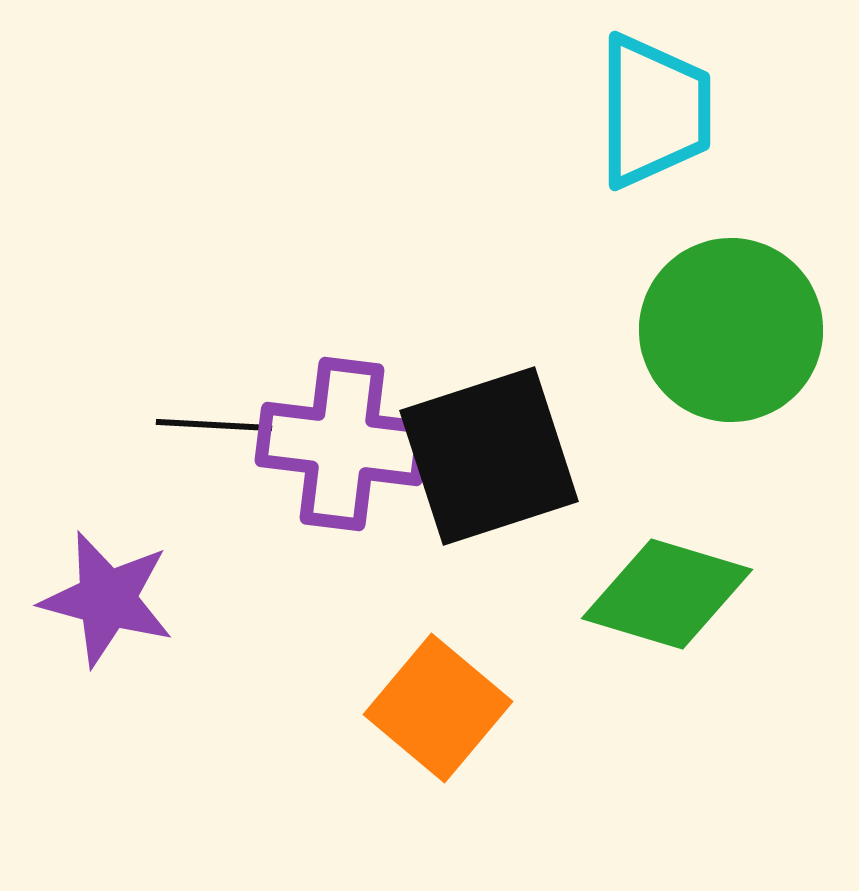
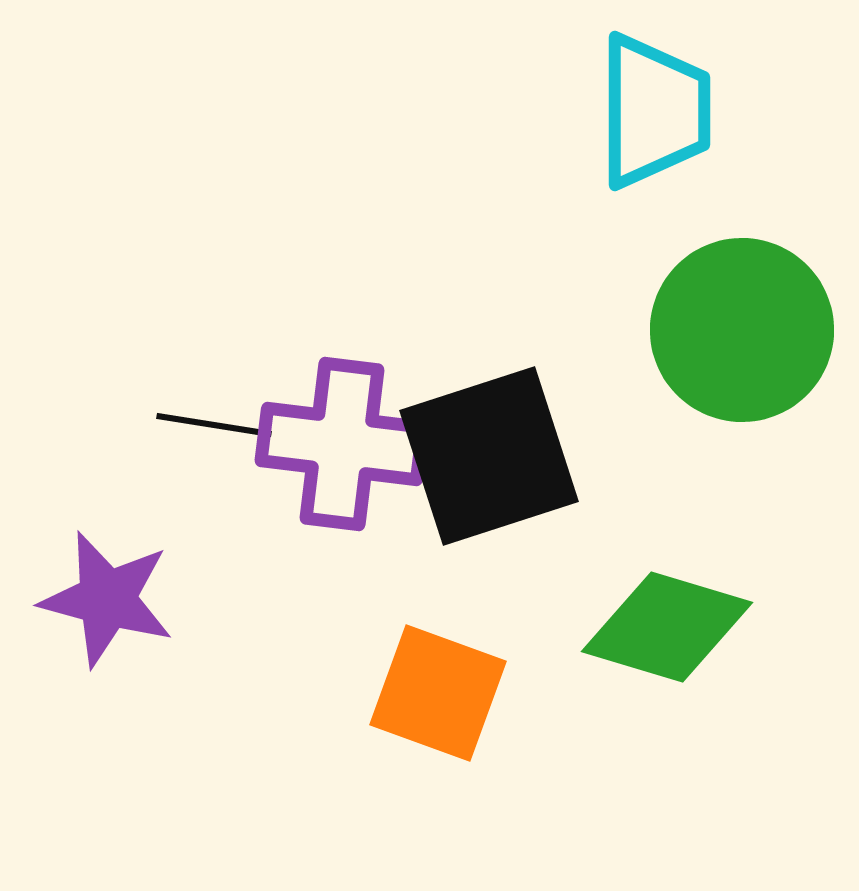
green circle: moved 11 px right
black line: rotated 6 degrees clockwise
green diamond: moved 33 px down
orange square: moved 15 px up; rotated 20 degrees counterclockwise
